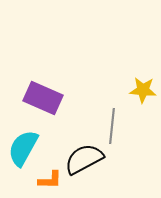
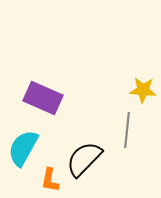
gray line: moved 15 px right, 4 px down
black semicircle: rotated 18 degrees counterclockwise
orange L-shape: rotated 100 degrees clockwise
